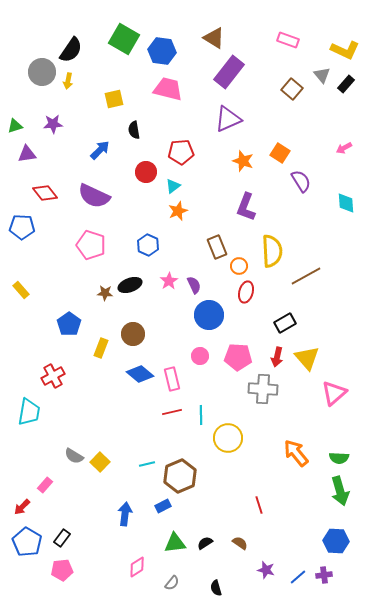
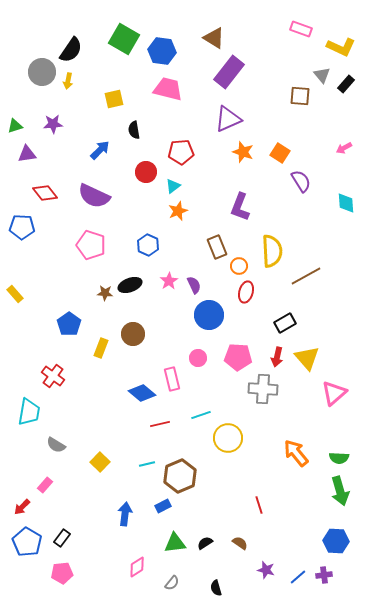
pink rectangle at (288, 40): moved 13 px right, 11 px up
yellow L-shape at (345, 50): moved 4 px left, 3 px up
brown square at (292, 89): moved 8 px right, 7 px down; rotated 35 degrees counterclockwise
orange star at (243, 161): moved 9 px up
purple L-shape at (246, 207): moved 6 px left
yellow rectangle at (21, 290): moved 6 px left, 4 px down
pink circle at (200, 356): moved 2 px left, 2 px down
blue diamond at (140, 374): moved 2 px right, 19 px down
red cross at (53, 376): rotated 25 degrees counterclockwise
red line at (172, 412): moved 12 px left, 12 px down
cyan line at (201, 415): rotated 72 degrees clockwise
gray semicircle at (74, 456): moved 18 px left, 11 px up
pink pentagon at (62, 570): moved 3 px down
